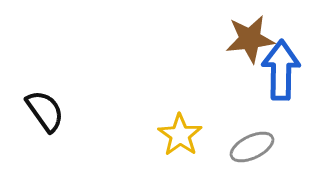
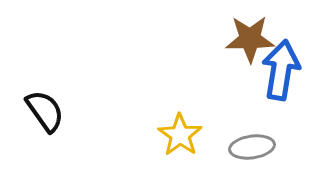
brown star: rotated 6 degrees clockwise
blue arrow: rotated 8 degrees clockwise
gray ellipse: rotated 18 degrees clockwise
